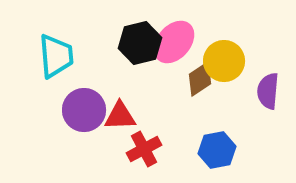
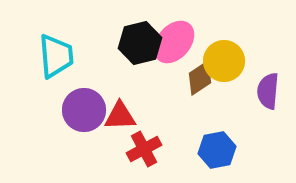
brown diamond: moved 1 px up
